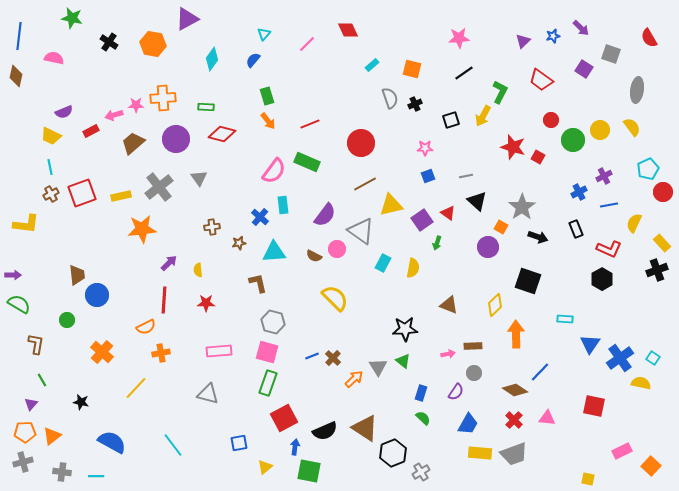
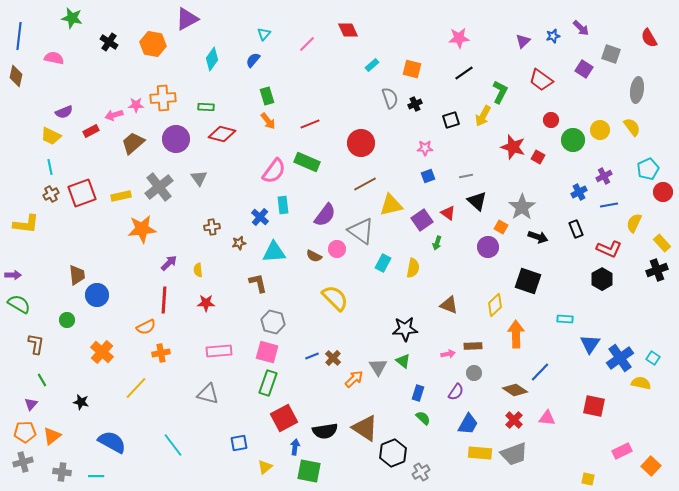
blue rectangle at (421, 393): moved 3 px left
black semicircle at (325, 431): rotated 15 degrees clockwise
